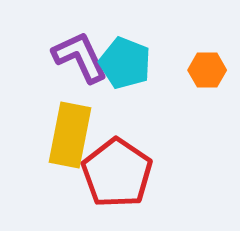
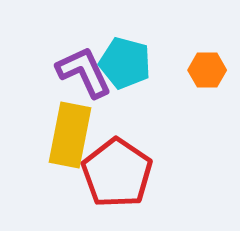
purple L-shape: moved 4 px right, 15 px down
cyan pentagon: rotated 6 degrees counterclockwise
